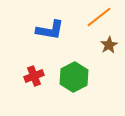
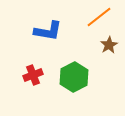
blue L-shape: moved 2 px left, 1 px down
red cross: moved 1 px left, 1 px up
